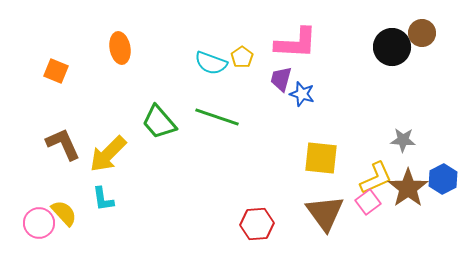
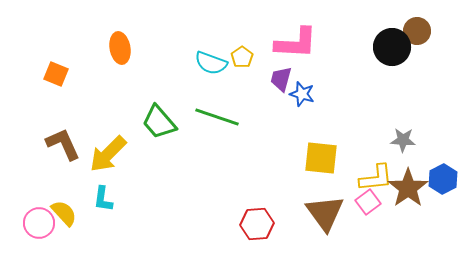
brown circle: moved 5 px left, 2 px up
orange square: moved 3 px down
yellow L-shape: rotated 18 degrees clockwise
cyan L-shape: rotated 16 degrees clockwise
